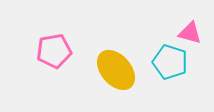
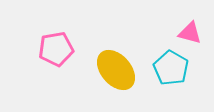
pink pentagon: moved 2 px right, 2 px up
cyan pentagon: moved 1 px right, 6 px down; rotated 12 degrees clockwise
